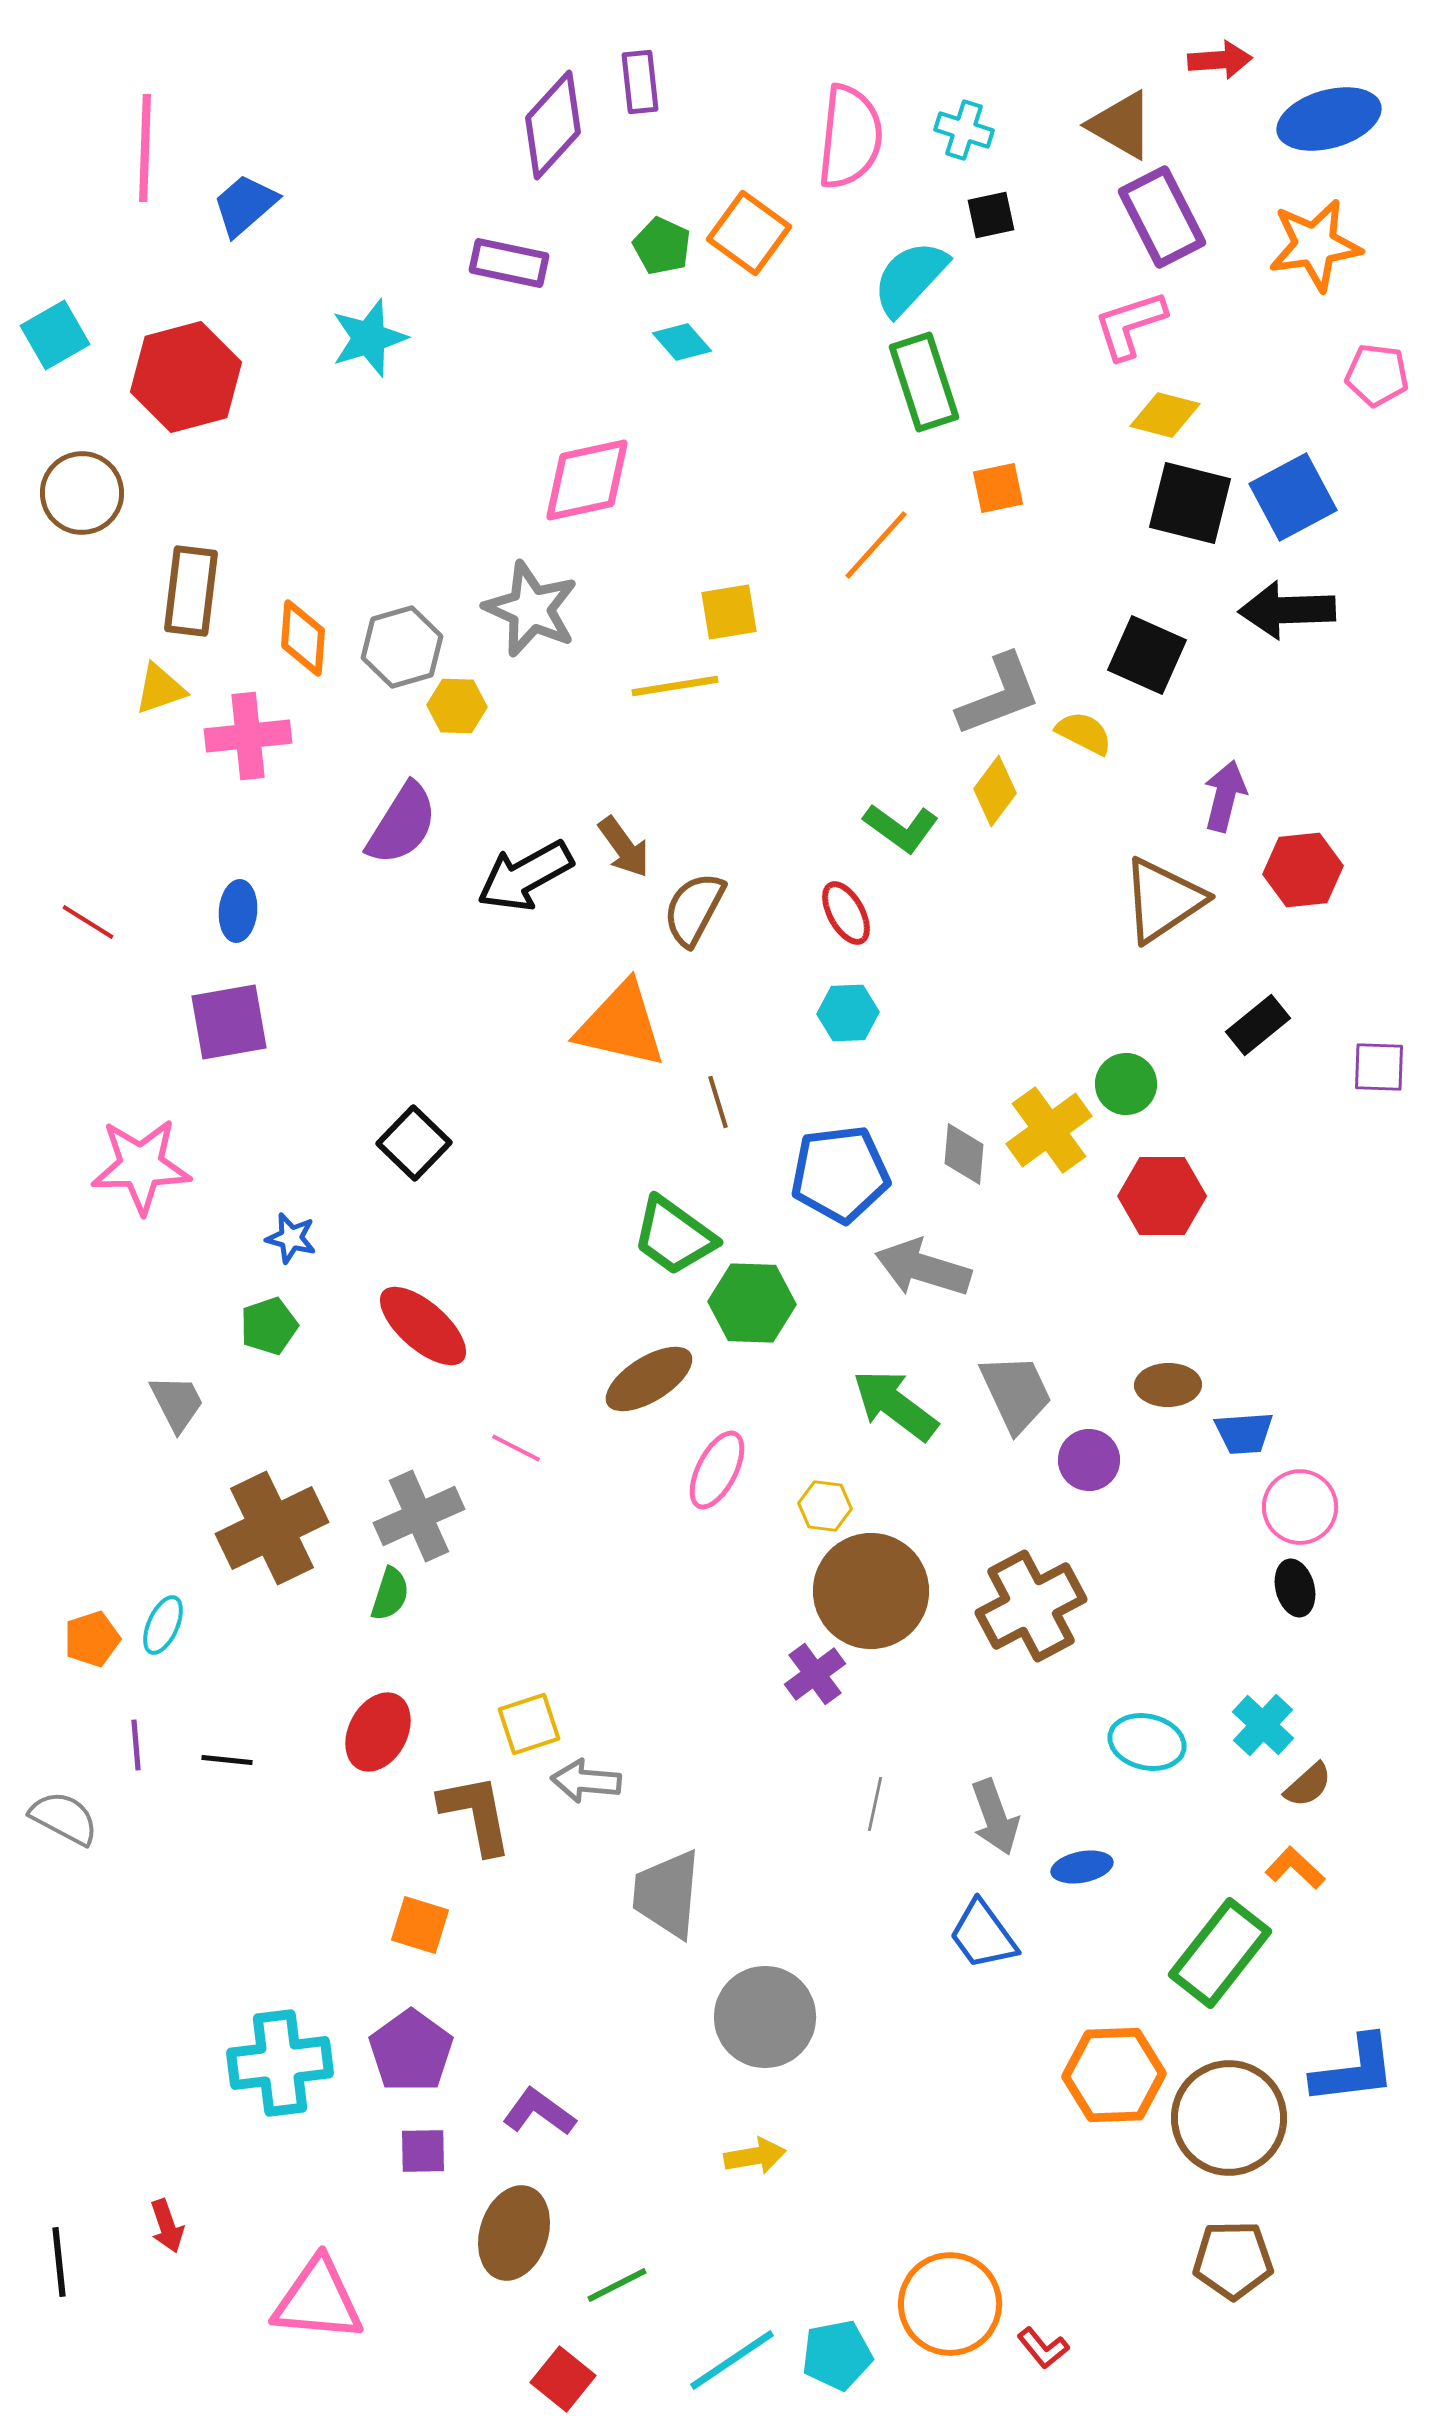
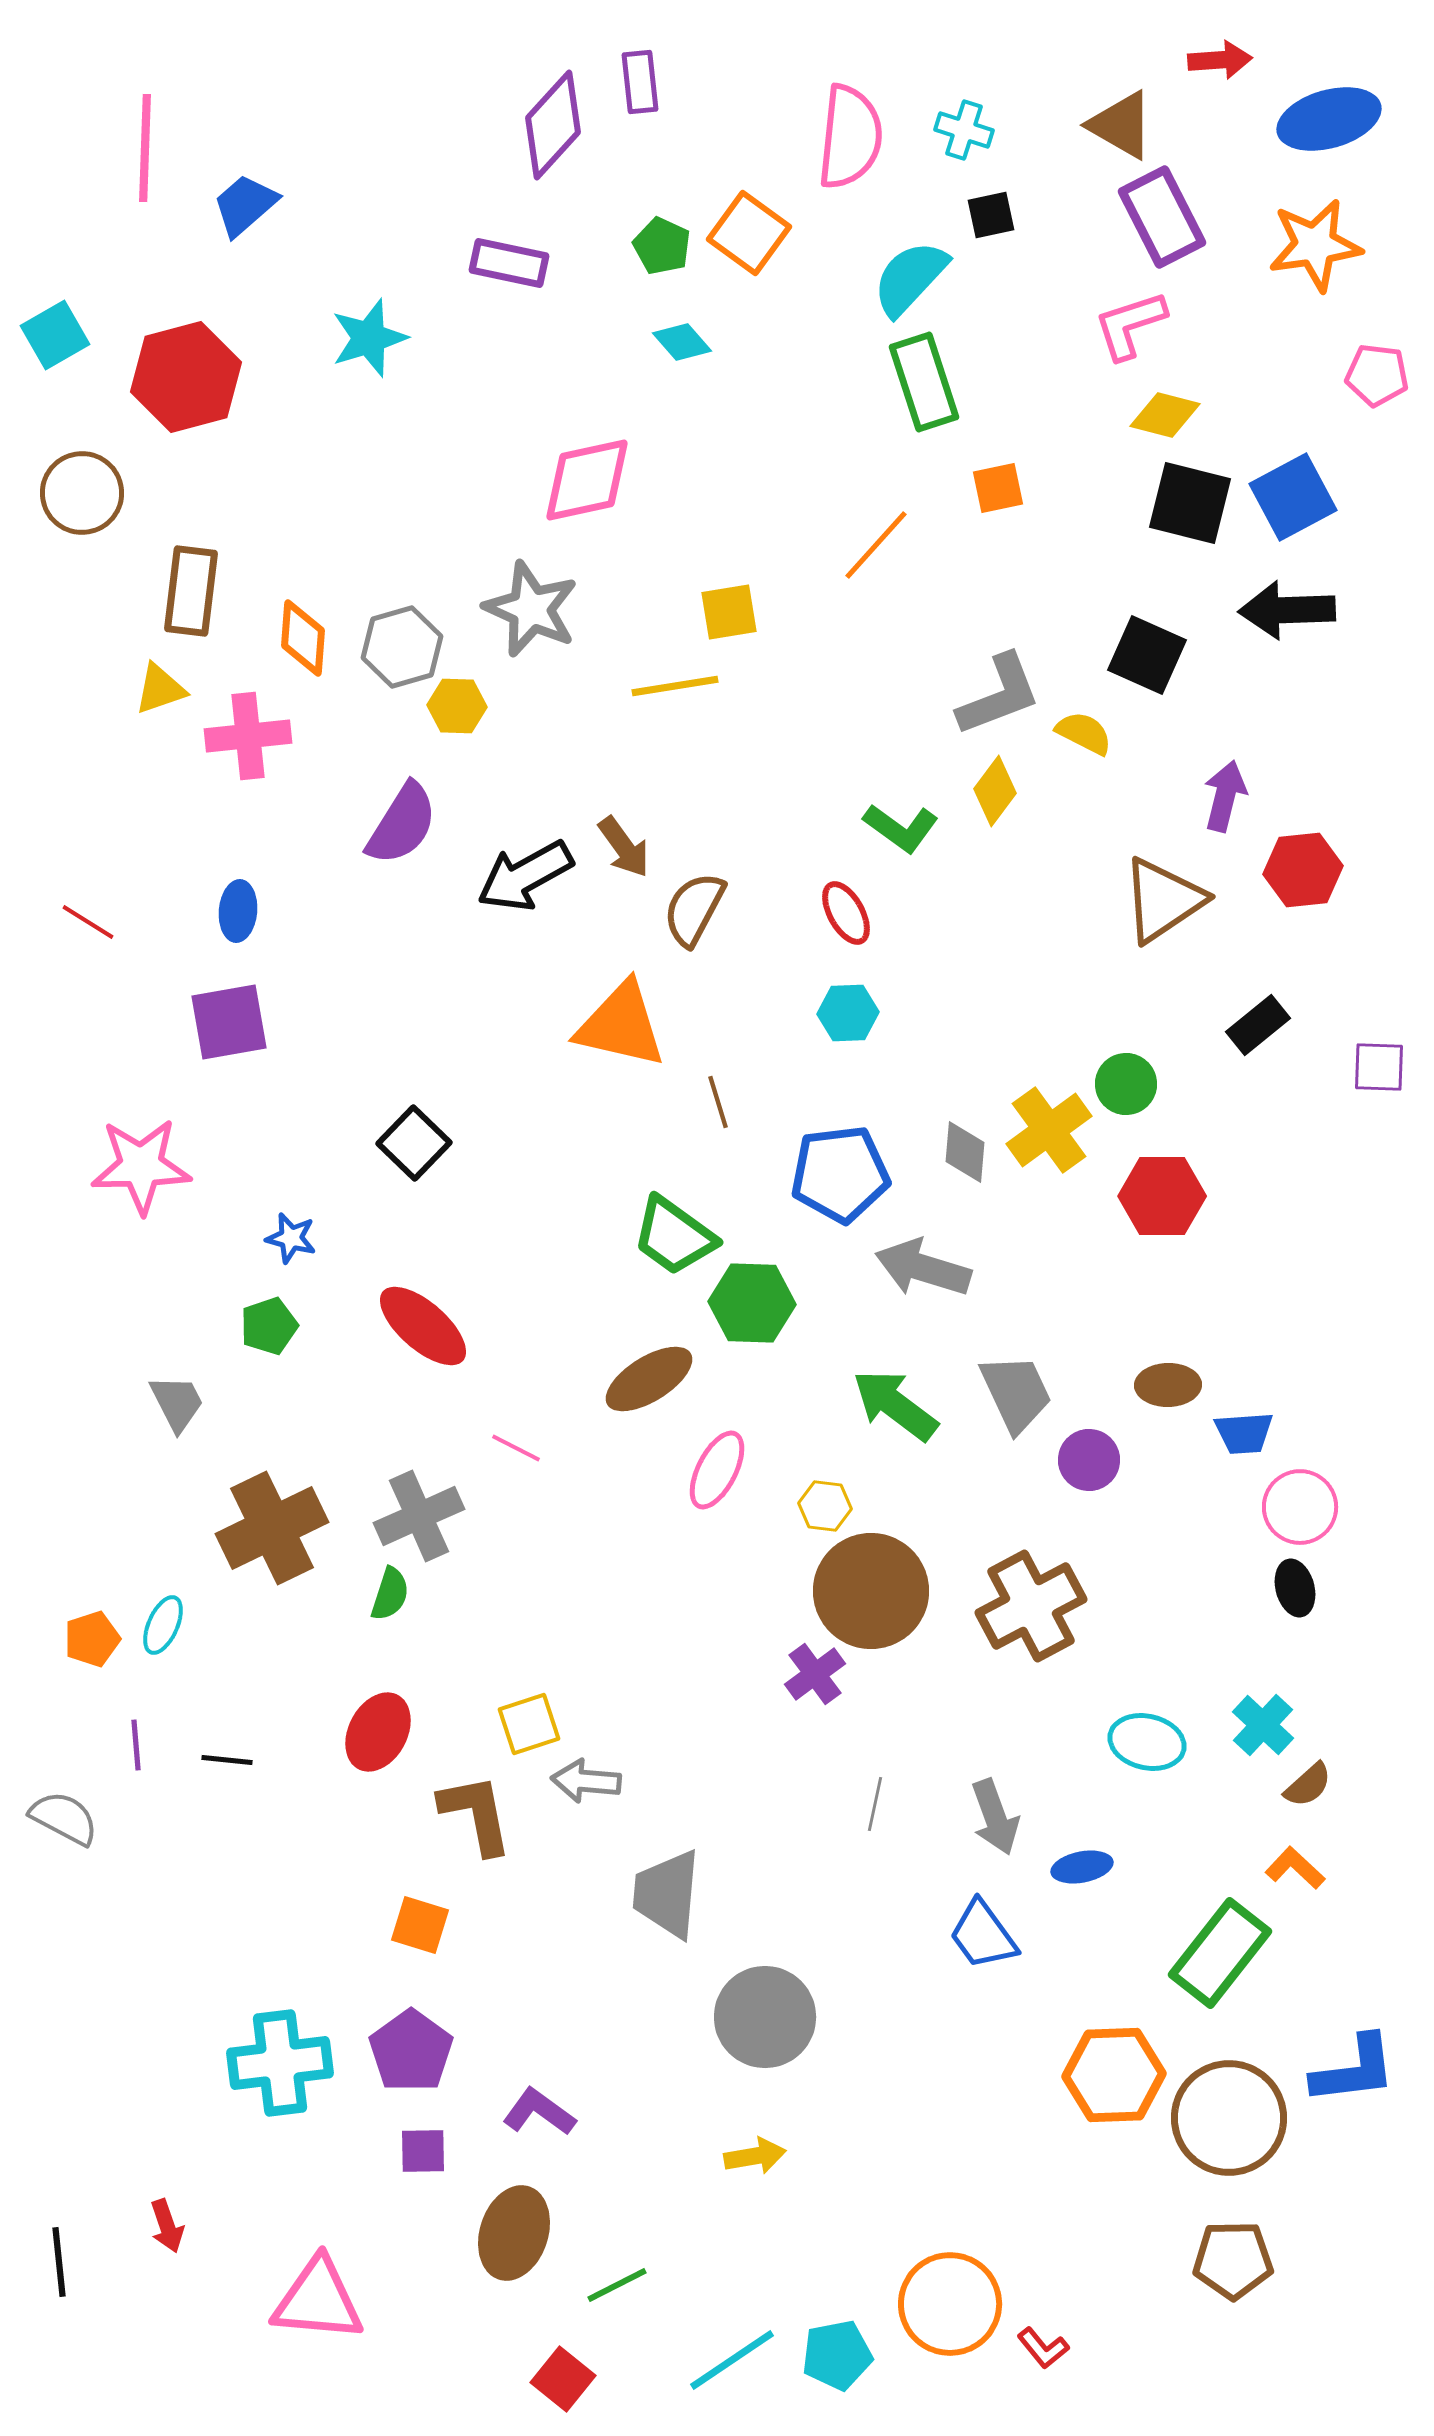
gray diamond at (964, 1154): moved 1 px right, 2 px up
